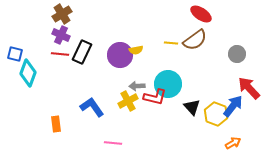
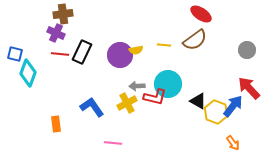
brown cross: moved 1 px right; rotated 24 degrees clockwise
purple cross: moved 5 px left, 2 px up
yellow line: moved 7 px left, 2 px down
gray circle: moved 10 px right, 4 px up
yellow cross: moved 1 px left, 2 px down
black triangle: moved 6 px right, 6 px up; rotated 18 degrees counterclockwise
yellow hexagon: moved 2 px up
orange arrow: rotated 84 degrees clockwise
